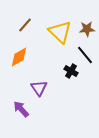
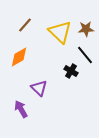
brown star: moved 1 px left
purple triangle: rotated 12 degrees counterclockwise
purple arrow: rotated 12 degrees clockwise
